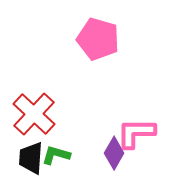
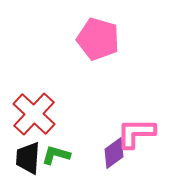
purple diamond: rotated 24 degrees clockwise
black trapezoid: moved 3 px left
